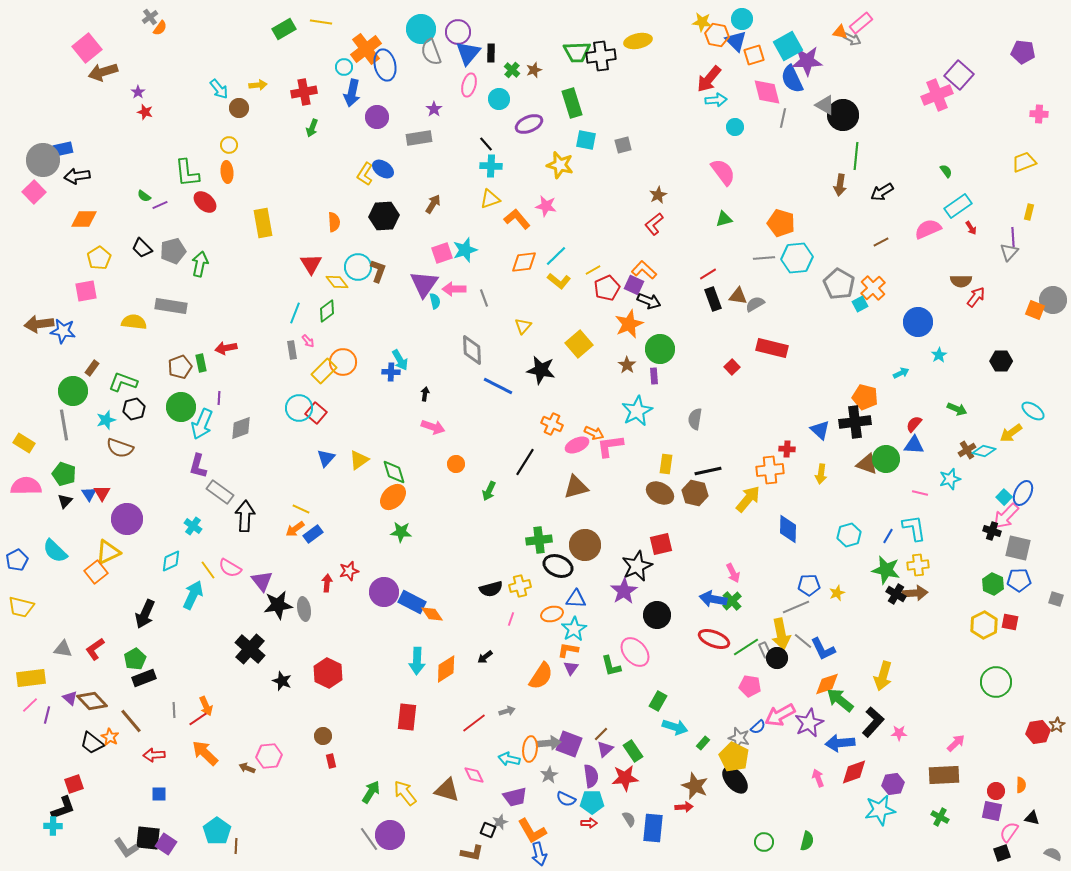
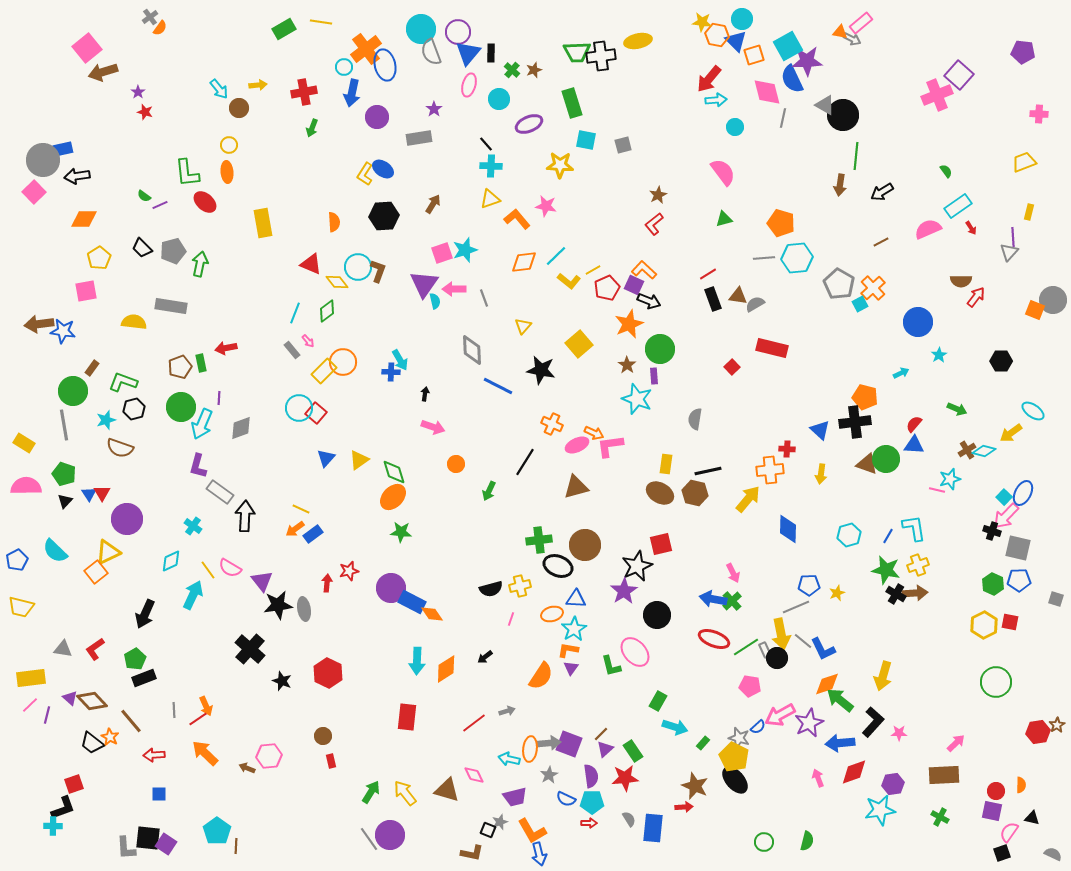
yellow star at (560, 165): rotated 12 degrees counterclockwise
red triangle at (311, 264): rotated 35 degrees counterclockwise
yellow L-shape at (559, 281): moved 10 px right
gray rectangle at (292, 350): rotated 30 degrees counterclockwise
cyan star at (637, 411): moved 12 px up; rotated 24 degrees counterclockwise
pink line at (920, 493): moved 17 px right, 3 px up
yellow cross at (918, 565): rotated 15 degrees counterclockwise
purple circle at (384, 592): moved 7 px right, 4 px up
gray L-shape at (126, 848): rotated 30 degrees clockwise
